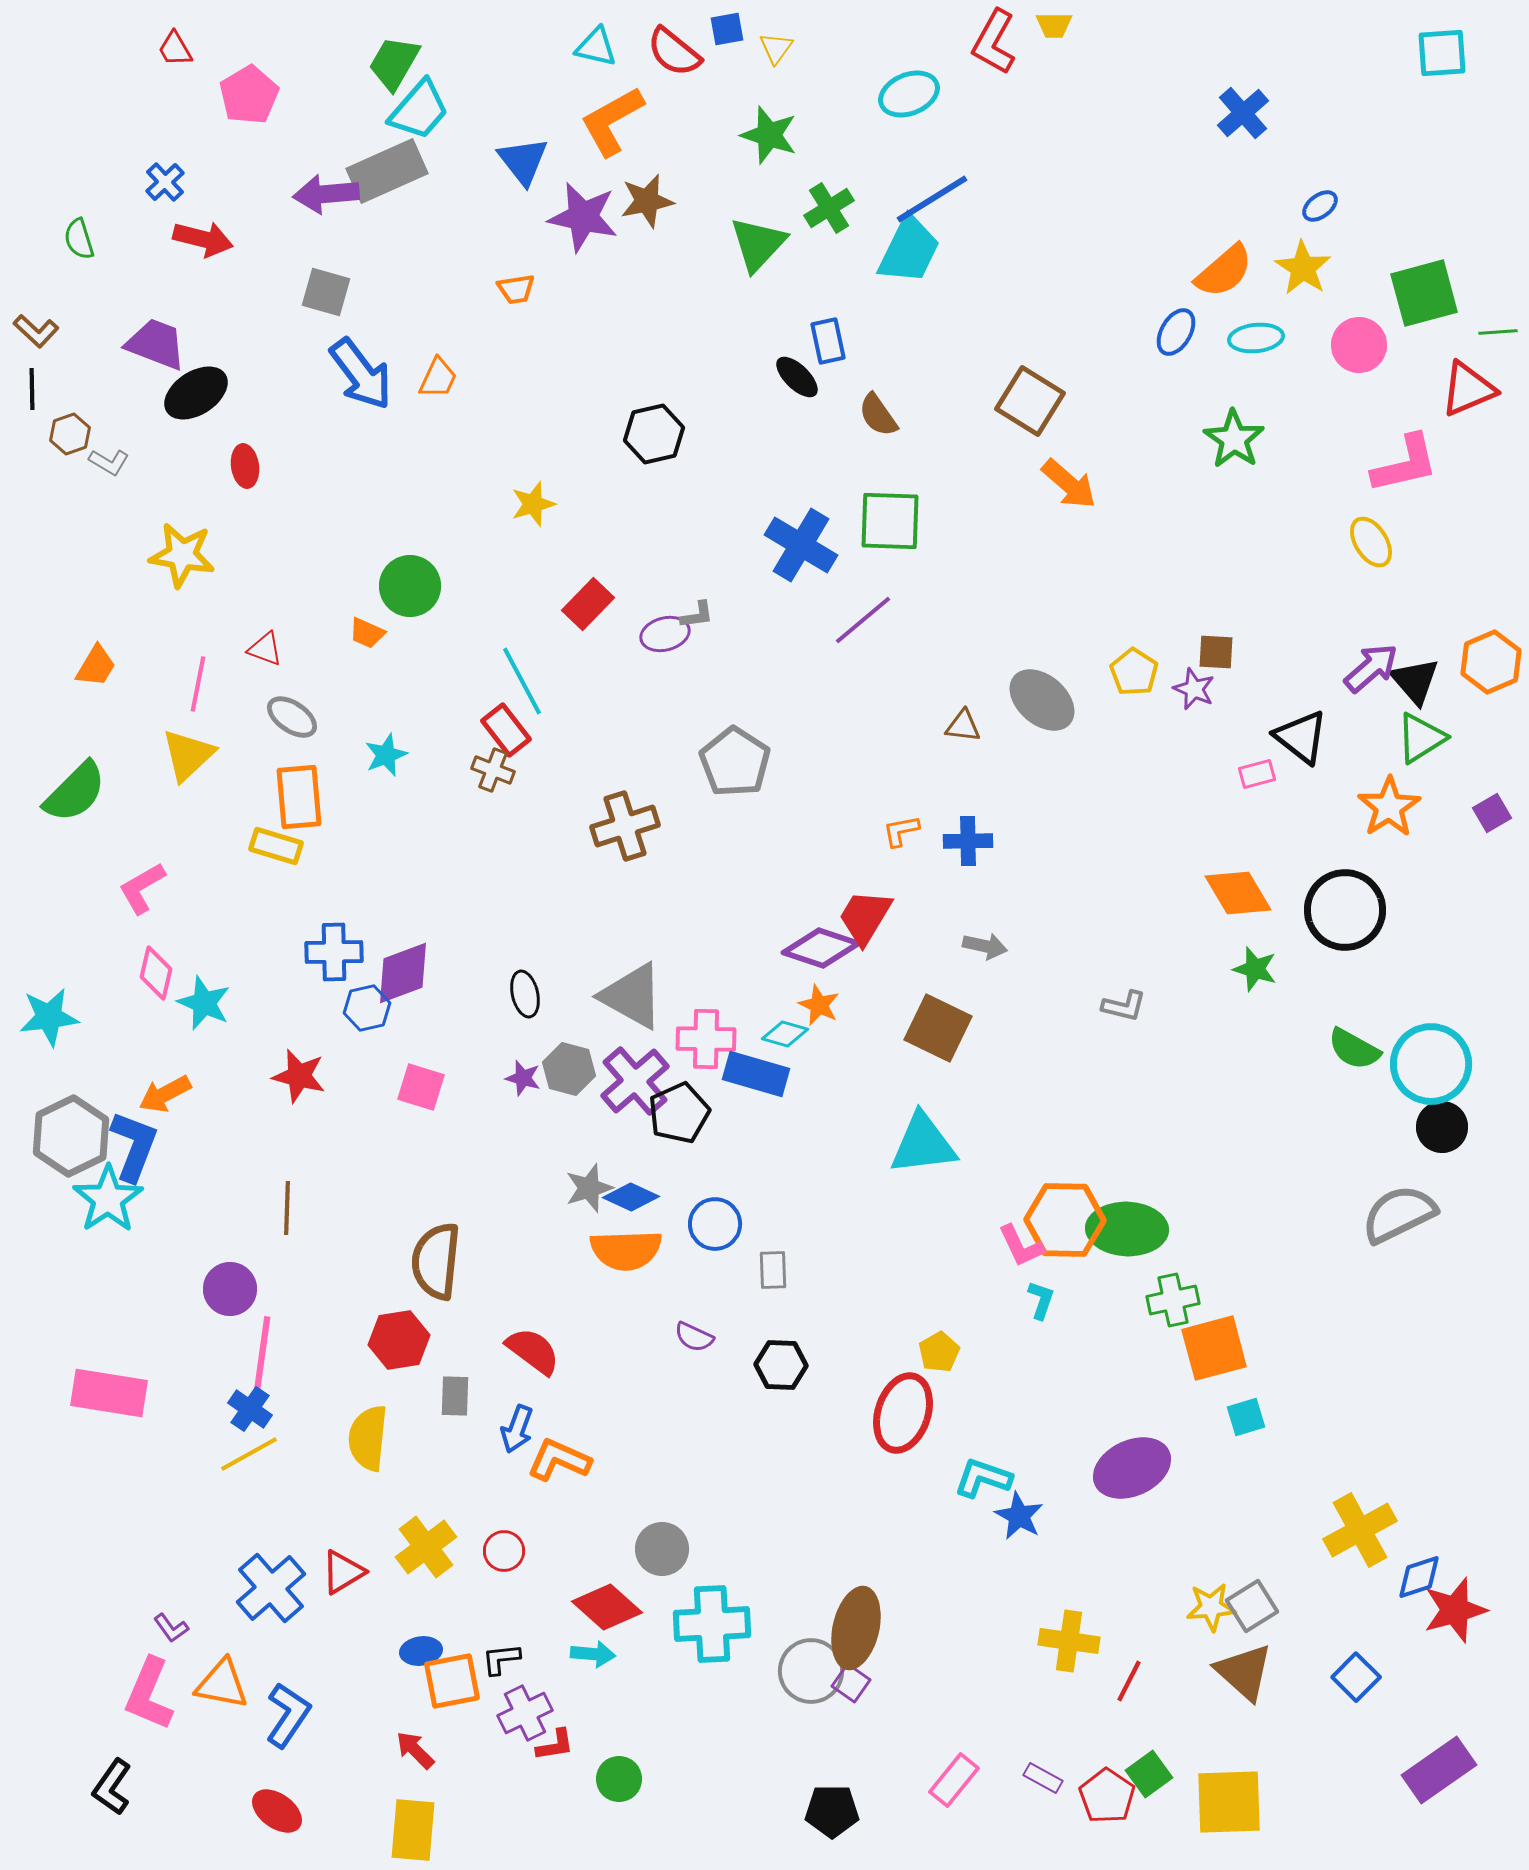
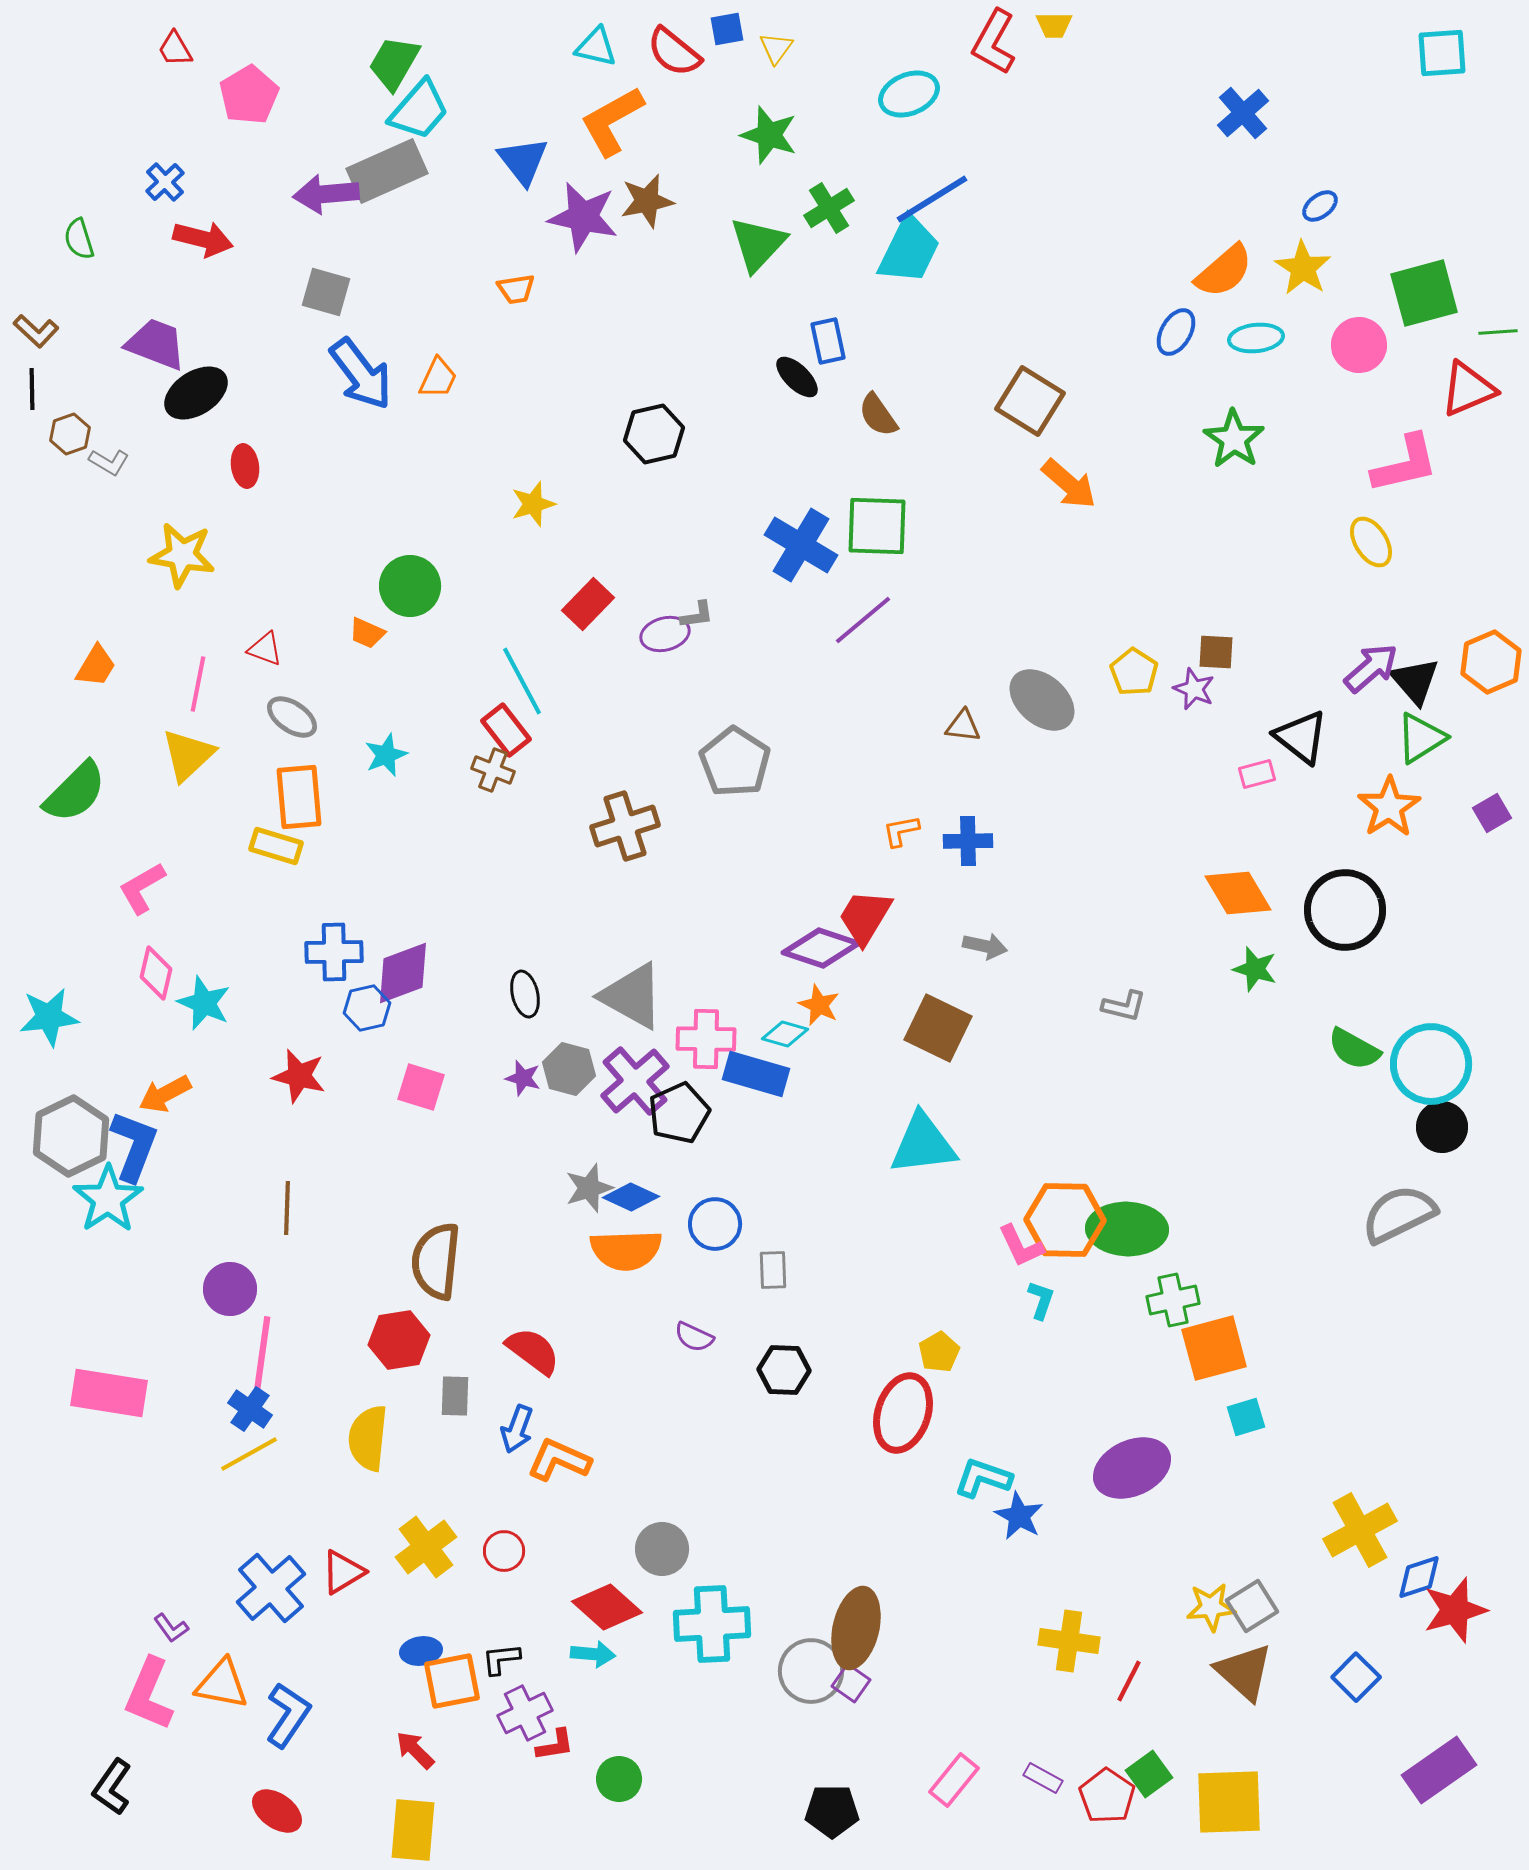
green square at (890, 521): moved 13 px left, 5 px down
black hexagon at (781, 1365): moved 3 px right, 5 px down
